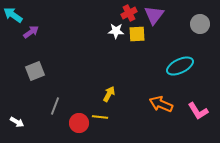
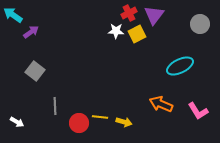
yellow square: rotated 24 degrees counterclockwise
gray square: rotated 30 degrees counterclockwise
yellow arrow: moved 15 px right, 28 px down; rotated 77 degrees clockwise
gray line: rotated 24 degrees counterclockwise
